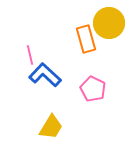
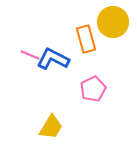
yellow circle: moved 4 px right, 1 px up
pink line: rotated 54 degrees counterclockwise
blue L-shape: moved 8 px right, 16 px up; rotated 16 degrees counterclockwise
pink pentagon: rotated 20 degrees clockwise
